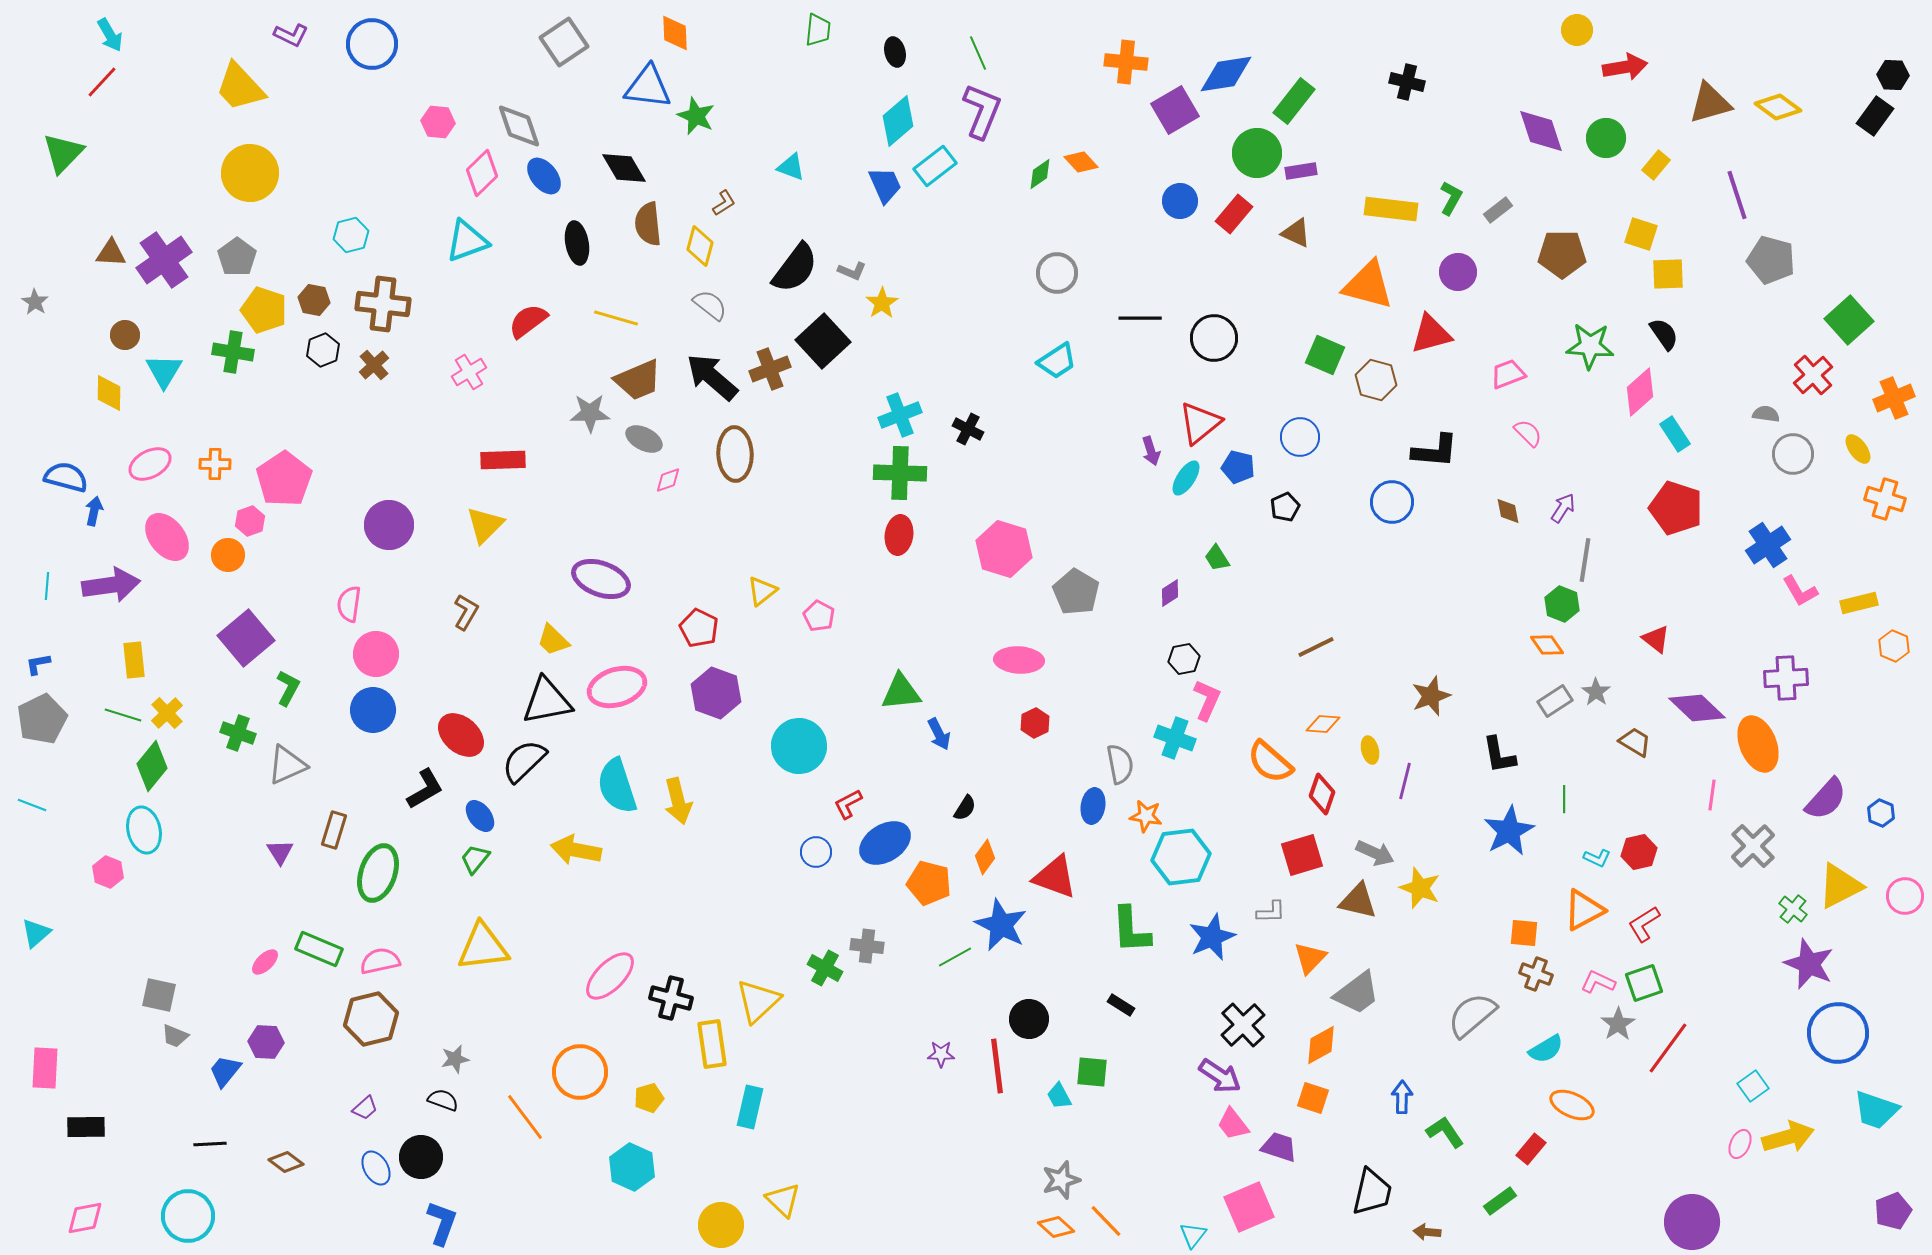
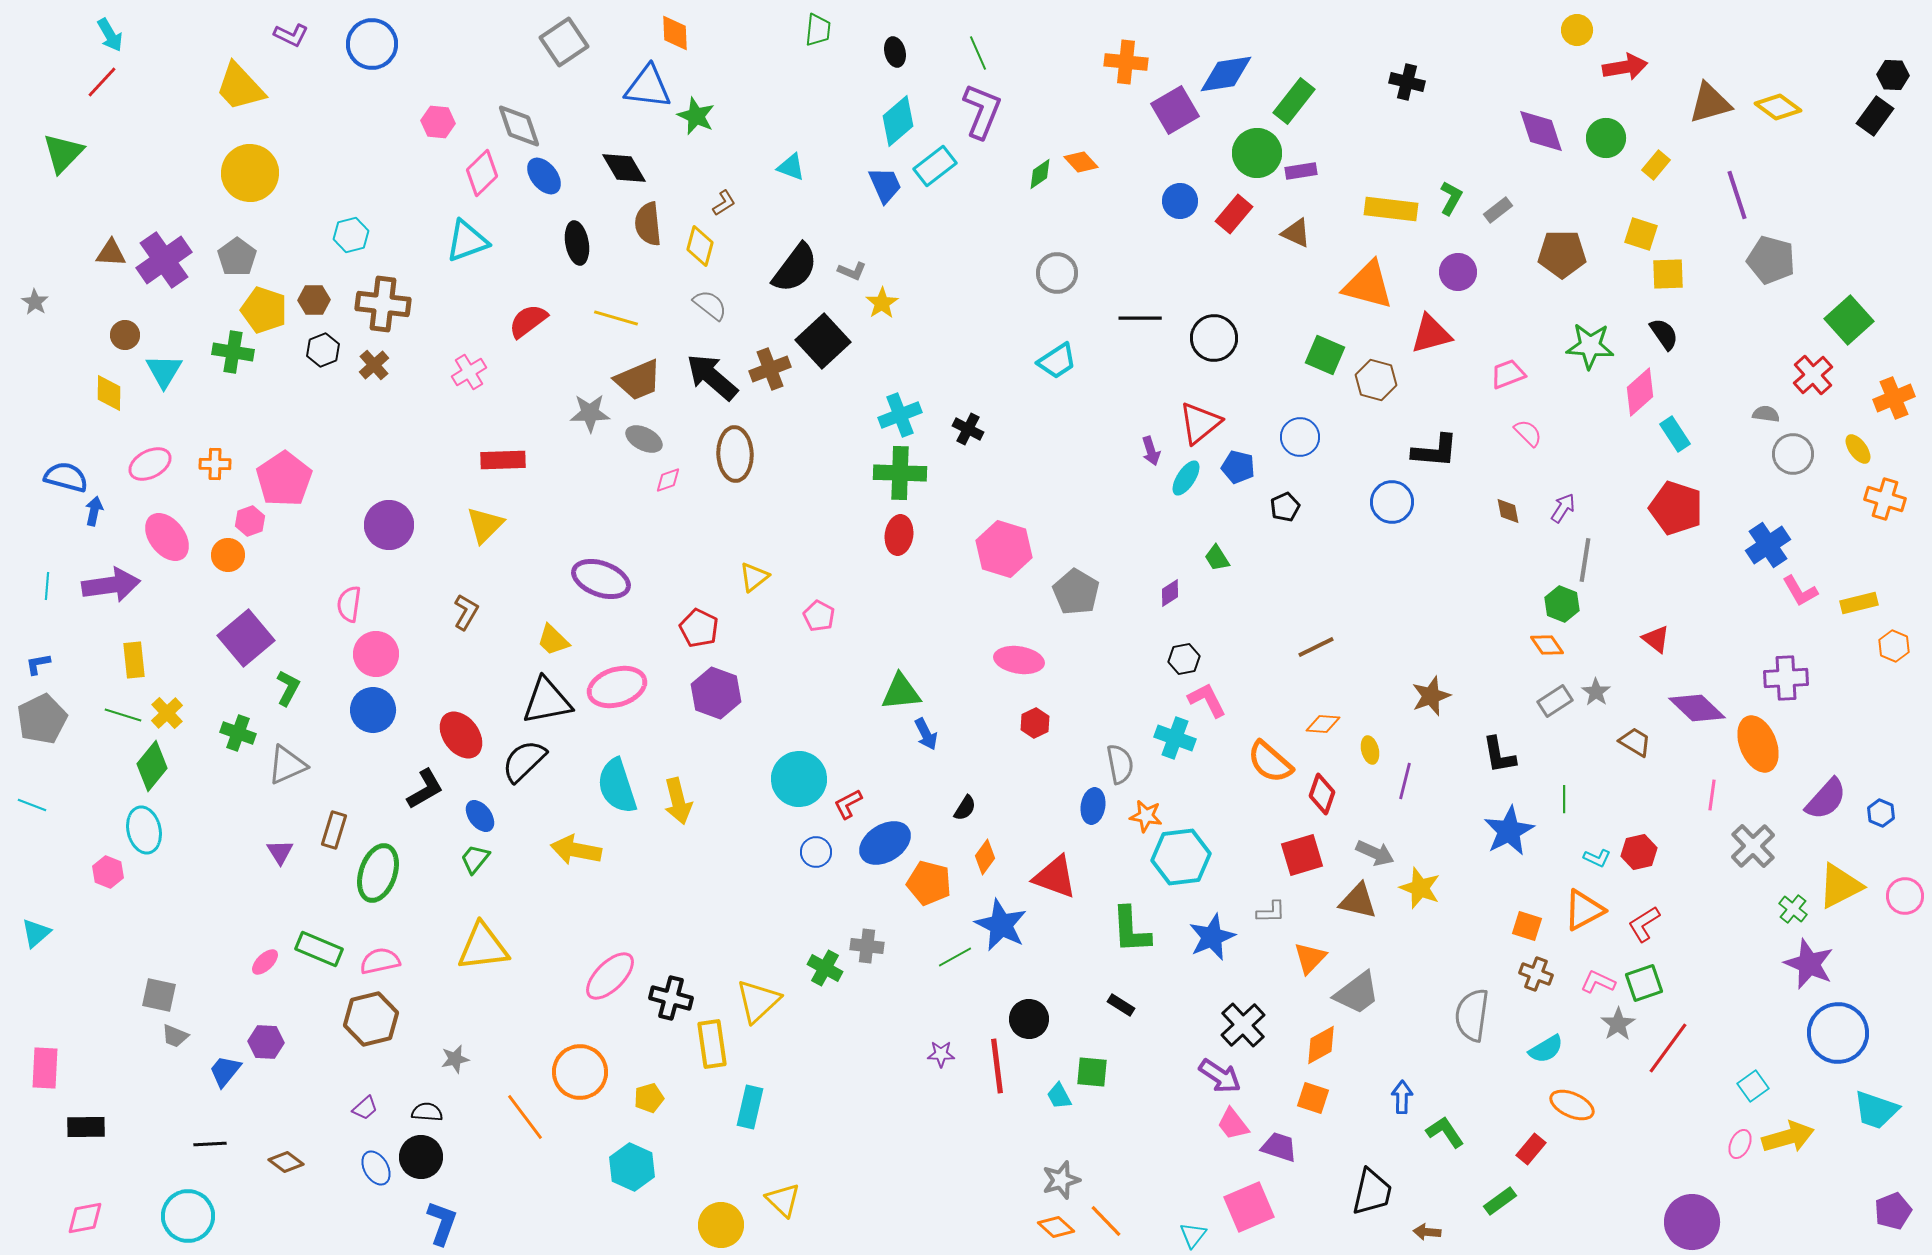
brown hexagon at (314, 300): rotated 12 degrees counterclockwise
yellow triangle at (762, 591): moved 8 px left, 14 px up
pink ellipse at (1019, 660): rotated 6 degrees clockwise
pink L-shape at (1207, 700): rotated 51 degrees counterclockwise
blue arrow at (939, 734): moved 13 px left
red ellipse at (461, 735): rotated 12 degrees clockwise
cyan circle at (799, 746): moved 33 px down
orange square at (1524, 933): moved 3 px right, 7 px up; rotated 12 degrees clockwise
gray semicircle at (1472, 1015): rotated 42 degrees counterclockwise
black semicircle at (443, 1100): moved 16 px left, 12 px down; rotated 16 degrees counterclockwise
